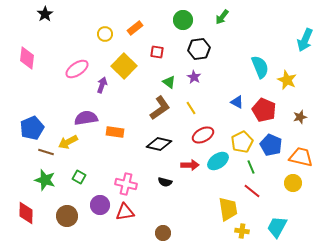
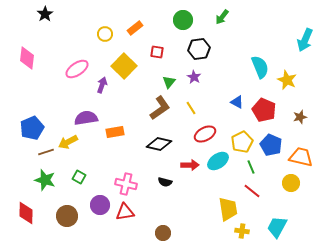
green triangle at (169, 82): rotated 32 degrees clockwise
orange rectangle at (115, 132): rotated 18 degrees counterclockwise
red ellipse at (203, 135): moved 2 px right, 1 px up
brown line at (46, 152): rotated 35 degrees counterclockwise
yellow circle at (293, 183): moved 2 px left
